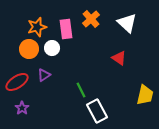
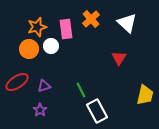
white circle: moved 1 px left, 2 px up
red triangle: rotated 28 degrees clockwise
purple triangle: moved 11 px down; rotated 16 degrees clockwise
purple star: moved 18 px right, 2 px down
